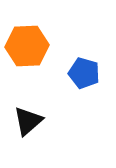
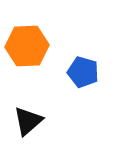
blue pentagon: moved 1 px left, 1 px up
